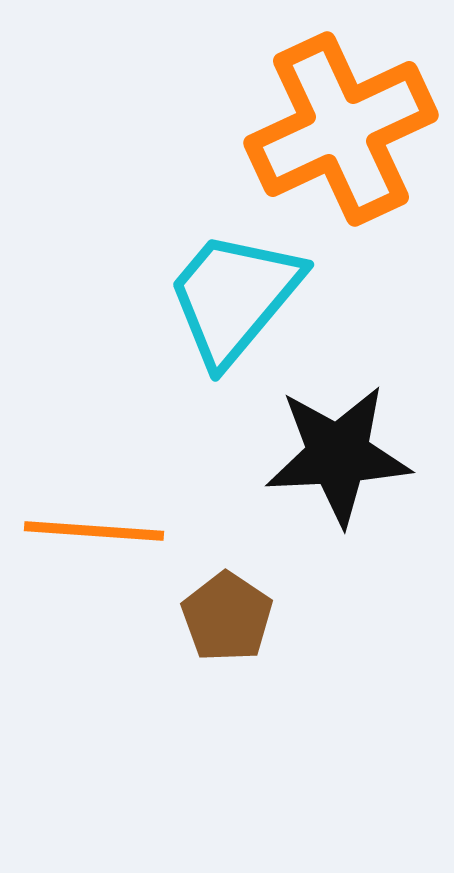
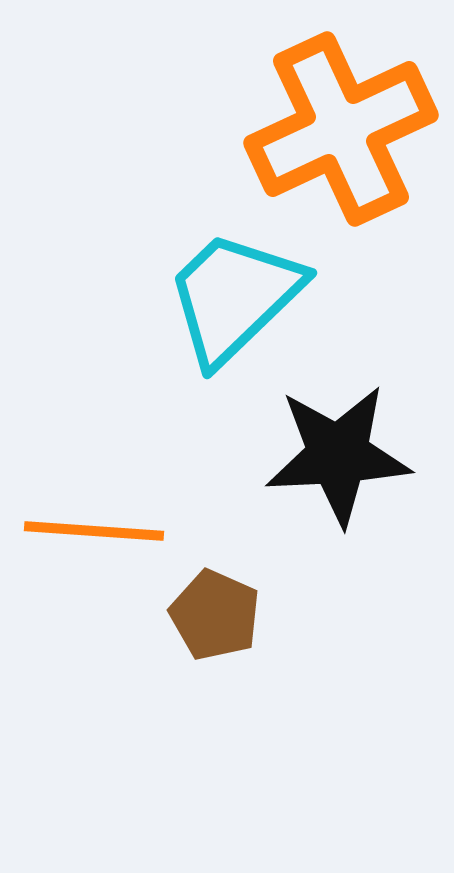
cyan trapezoid: rotated 6 degrees clockwise
brown pentagon: moved 12 px left, 2 px up; rotated 10 degrees counterclockwise
